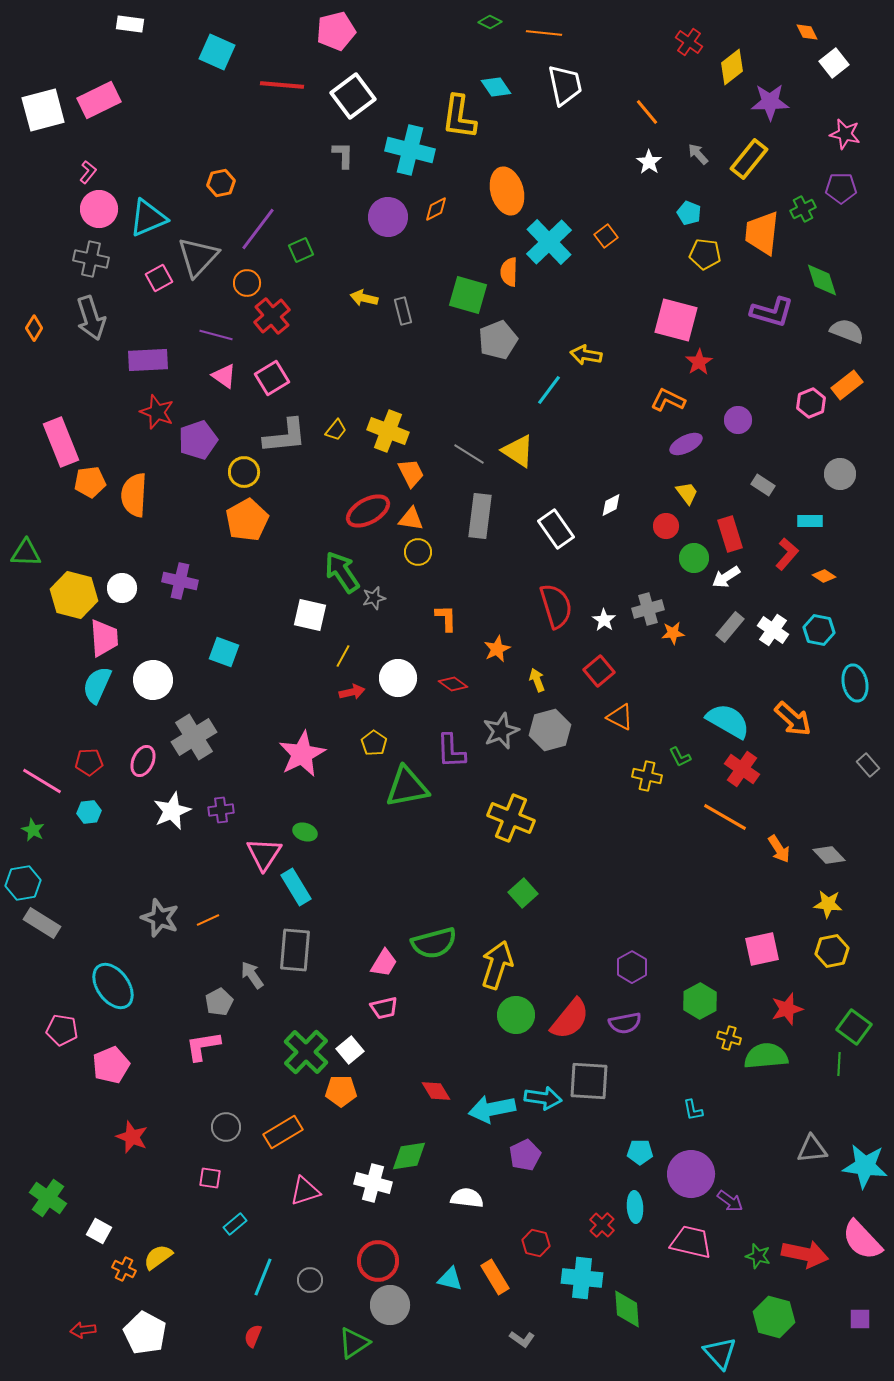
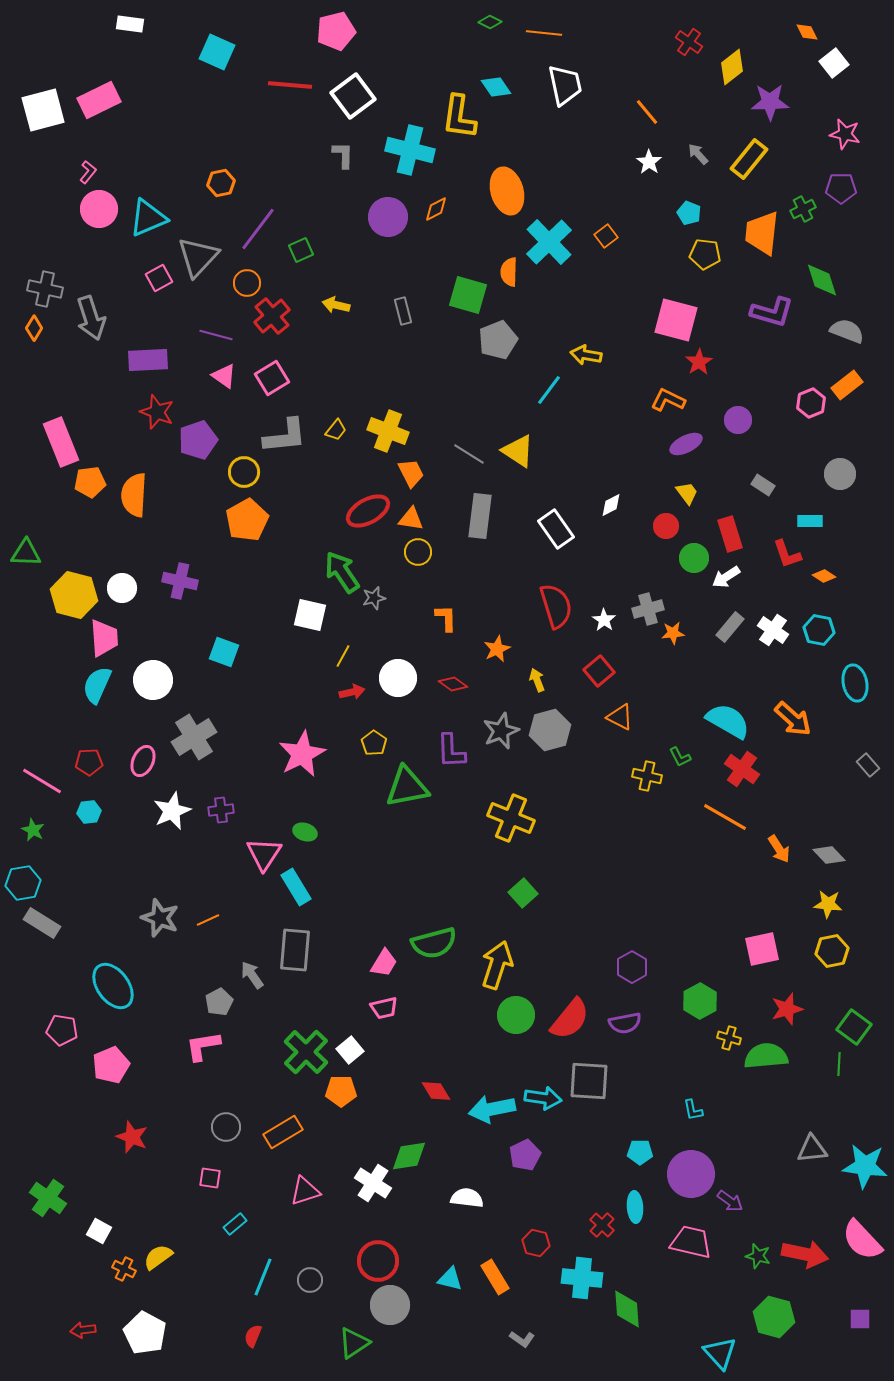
red line at (282, 85): moved 8 px right
gray cross at (91, 259): moved 46 px left, 30 px down
yellow arrow at (364, 298): moved 28 px left, 7 px down
red L-shape at (787, 554): rotated 120 degrees clockwise
white cross at (373, 1183): rotated 18 degrees clockwise
